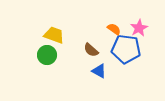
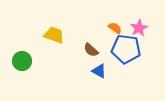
orange semicircle: moved 1 px right, 1 px up
green circle: moved 25 px left, 6 px down
